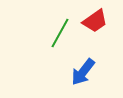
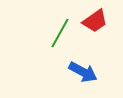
blue arrow: rotated 100 degrees counterclockwise
